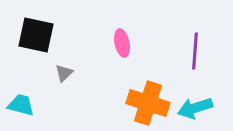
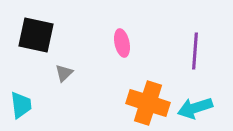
cyan trapezoid: rotated 68 degrees clockwise
